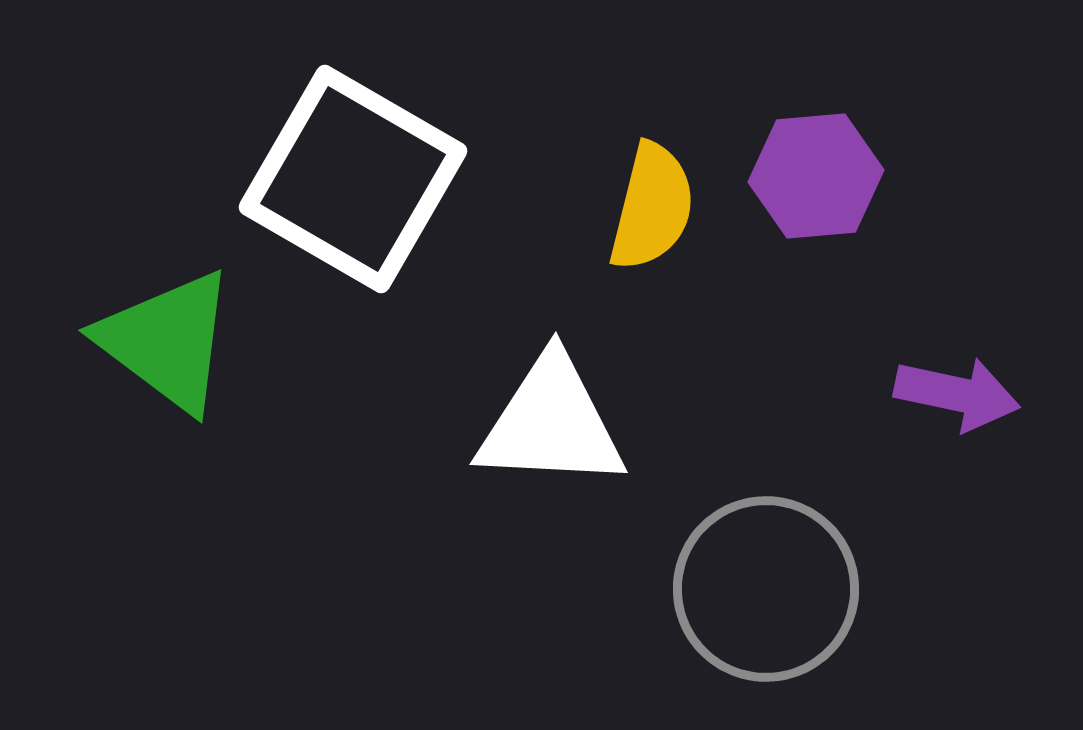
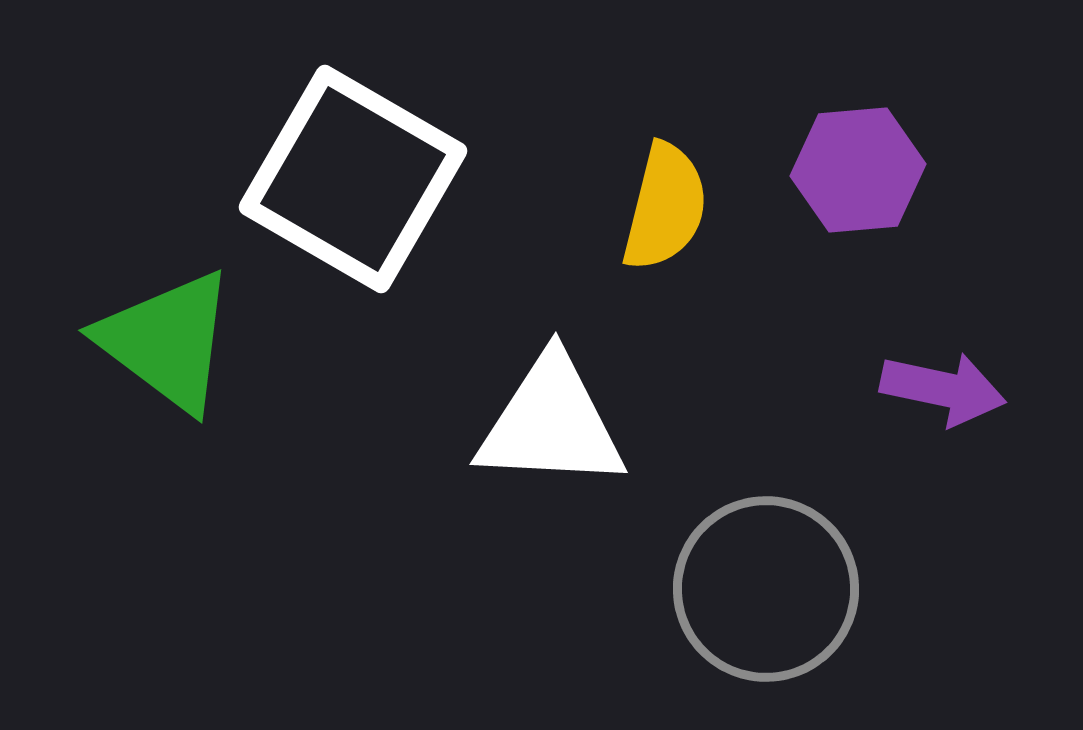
purple hexagon: moved 42 px right, 6 px up
yellow semicircle: moved 13 px right
purple arrow: moved 14 px left, 5 px up
